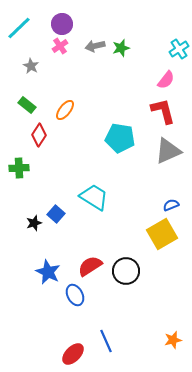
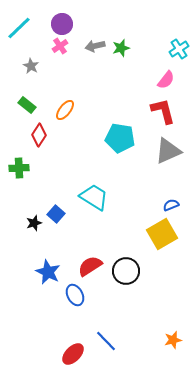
blue line: rotated 20 degrees counterclockwise
